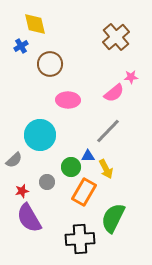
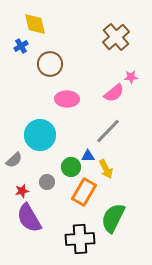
pink ellipse: moved 1 px left, 1 px up
